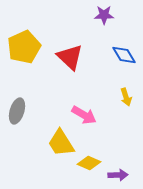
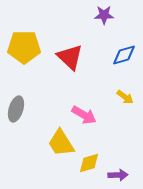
yellow pentagon: rotated 24 degrees clockwise
blue diamond: rotated 75 degrees counterclockwise
yellow arrow: moved 1 px left; rotated 36 degrees counterclockwise
gray ellipse: moved 1 px left, 2 px up
yellow diamond: rotated 40 degrees counterclockwise
